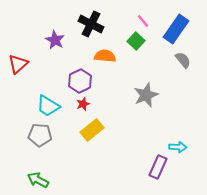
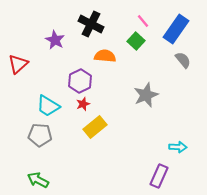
yellow rectangle: moved 3 px right, 3 px up
purple rectangle: moved 1 px right, 9 px down
